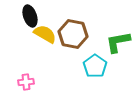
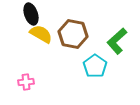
black ellipse: moved 1 px right, 2 px up
yellow semicircle: moved 4 px left
green L-shape: moved 1 px left, 1 px up; rotated 32 degrees counterclockwise
